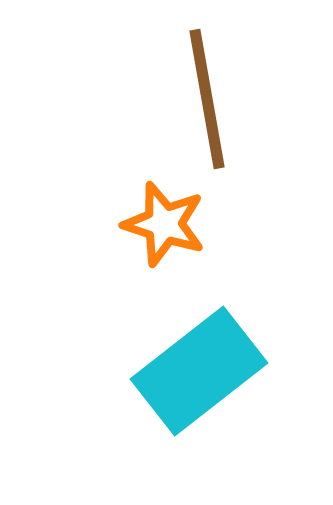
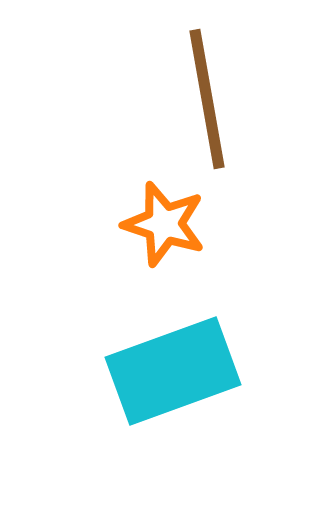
cyan rectangle: moved 26 px left; rotated 18 degrees clockwise
